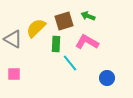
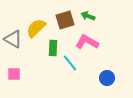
brown square: moved 1 px right, 1 px up
green rectangle: moved 3 px left, 4 px down
